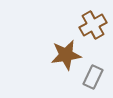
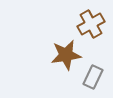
brown cross: moved 2 px left, 1 px up
